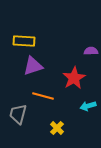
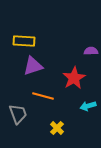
gray trapezoid: rotated 145 degrees clockwise
